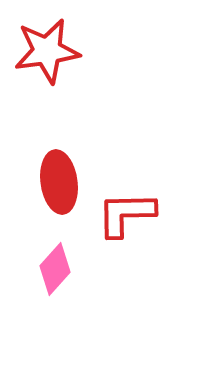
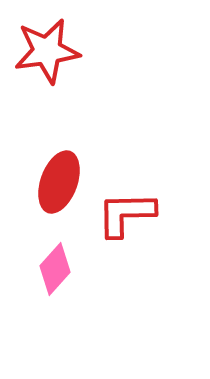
red ellipse: rotated 28 degrees clockwise
